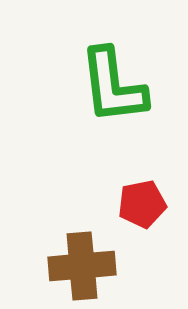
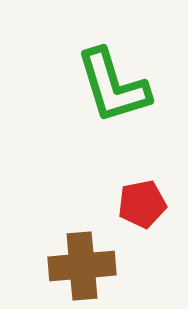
green L-shape: rotated 10 degrees counterclockwise
